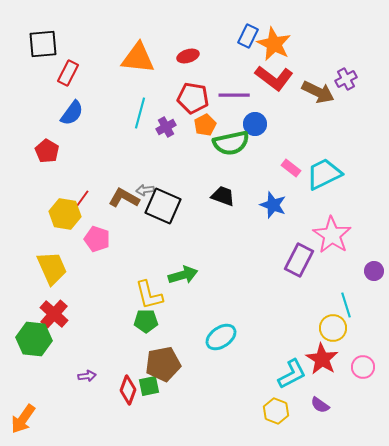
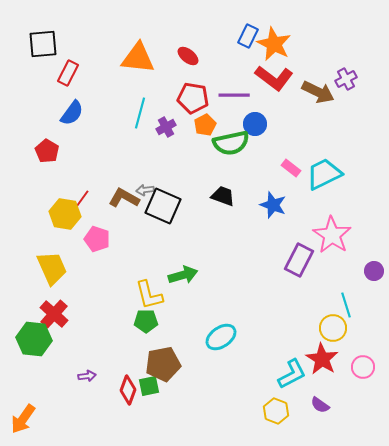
red ellipse at (188, 56): rotated 55 degrees clockwise
